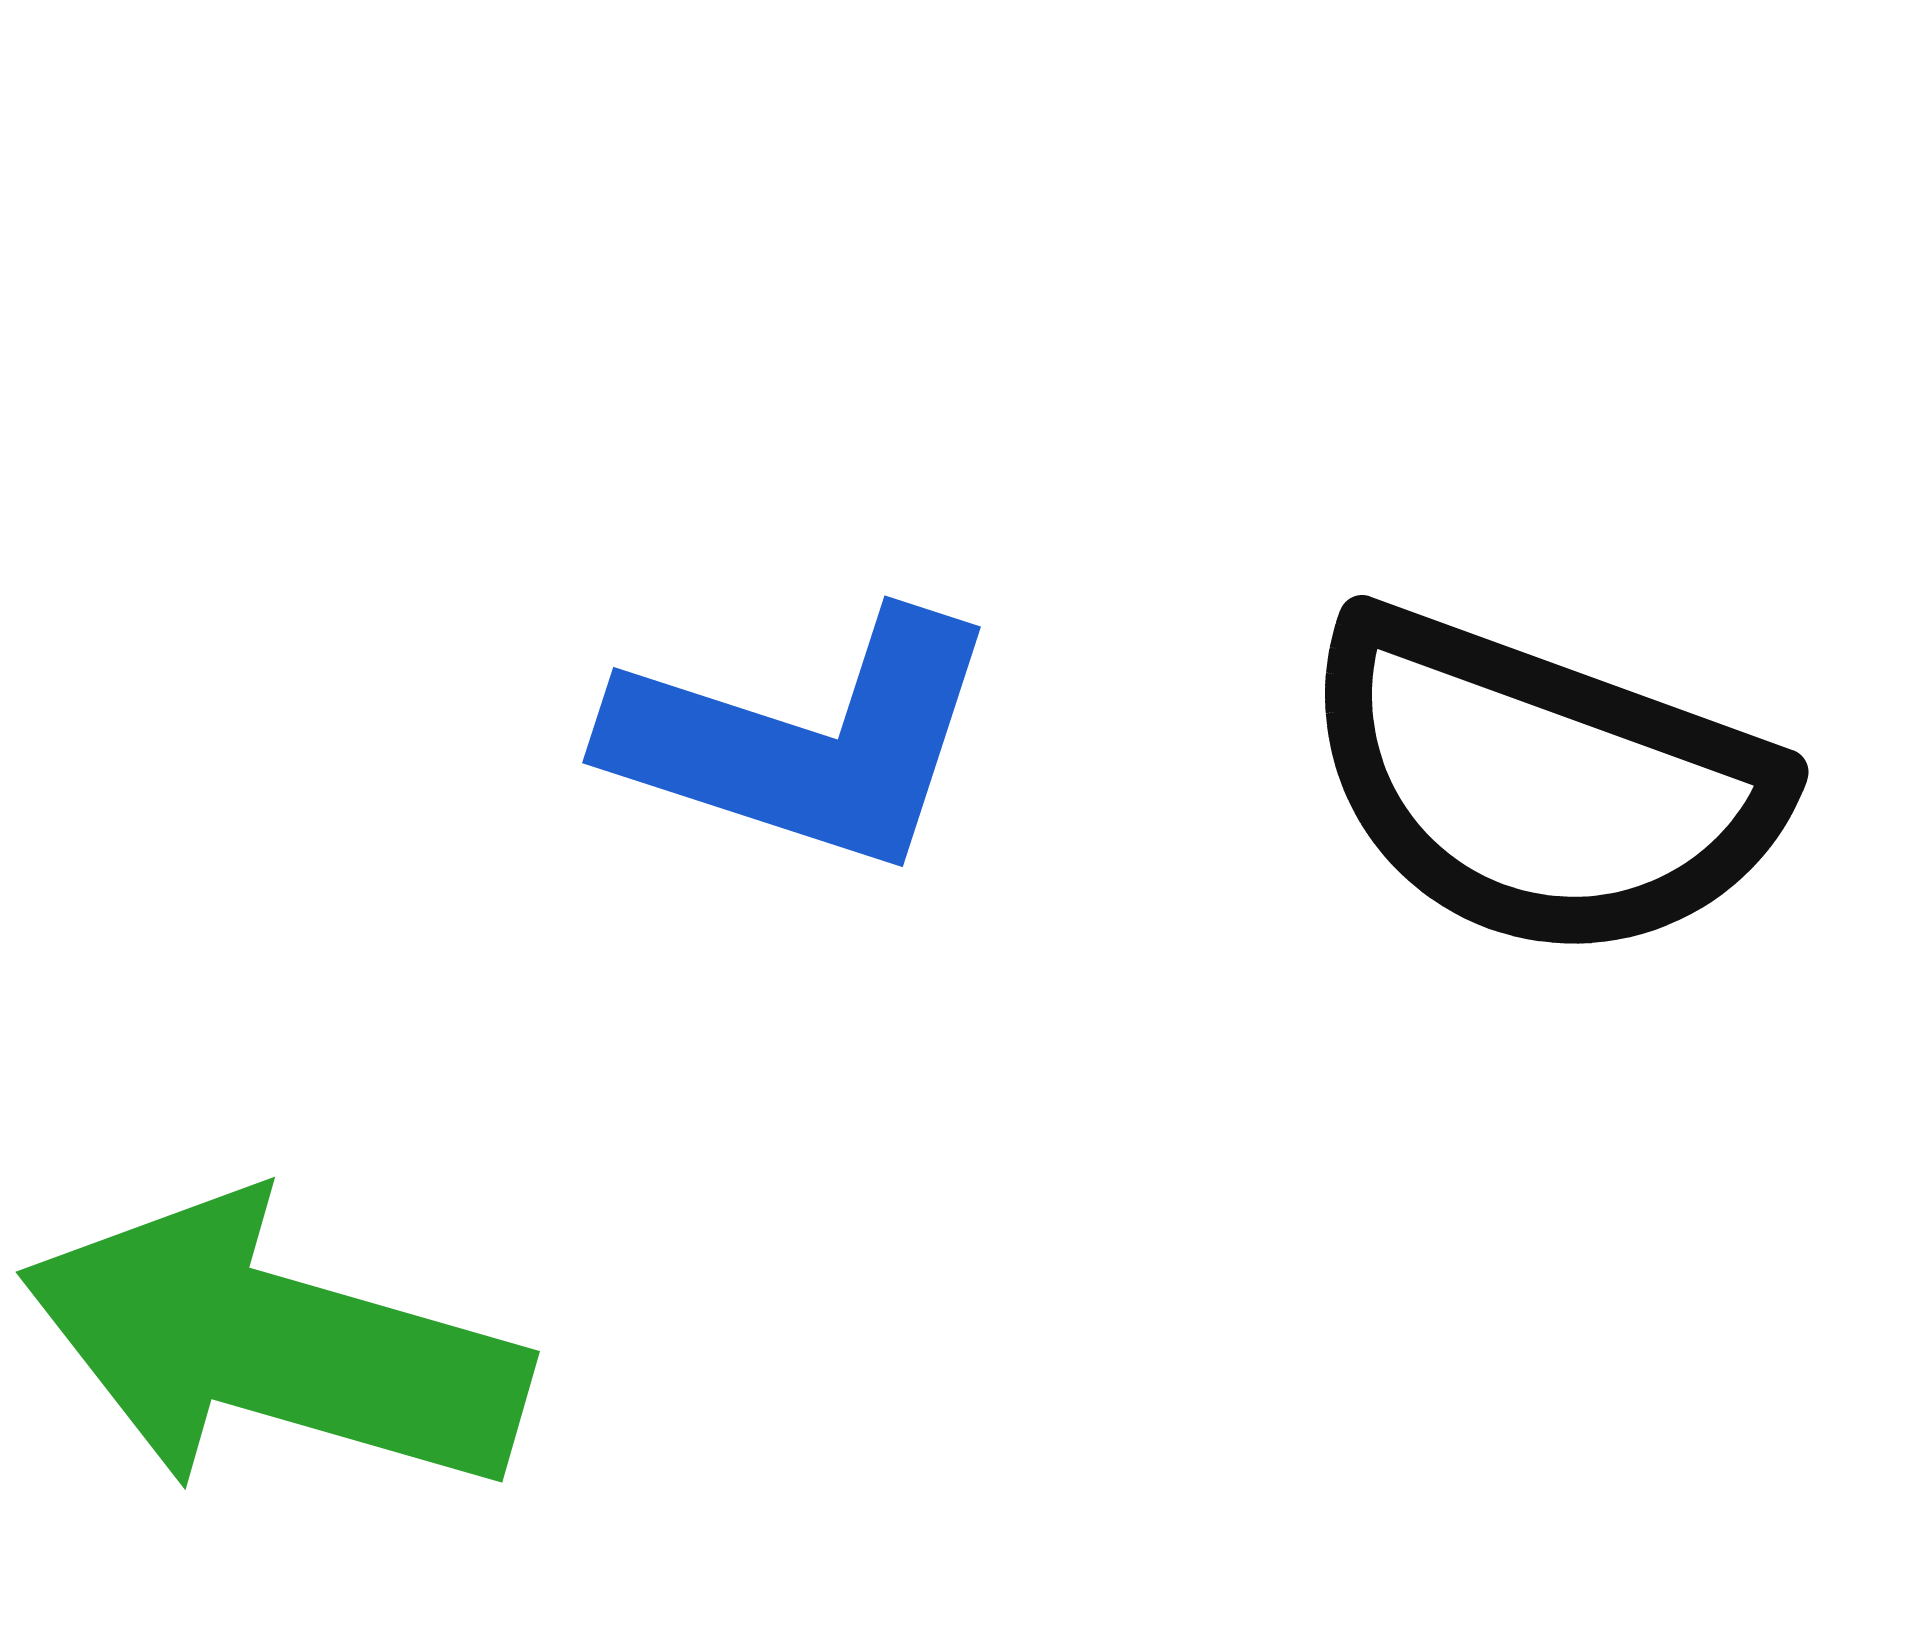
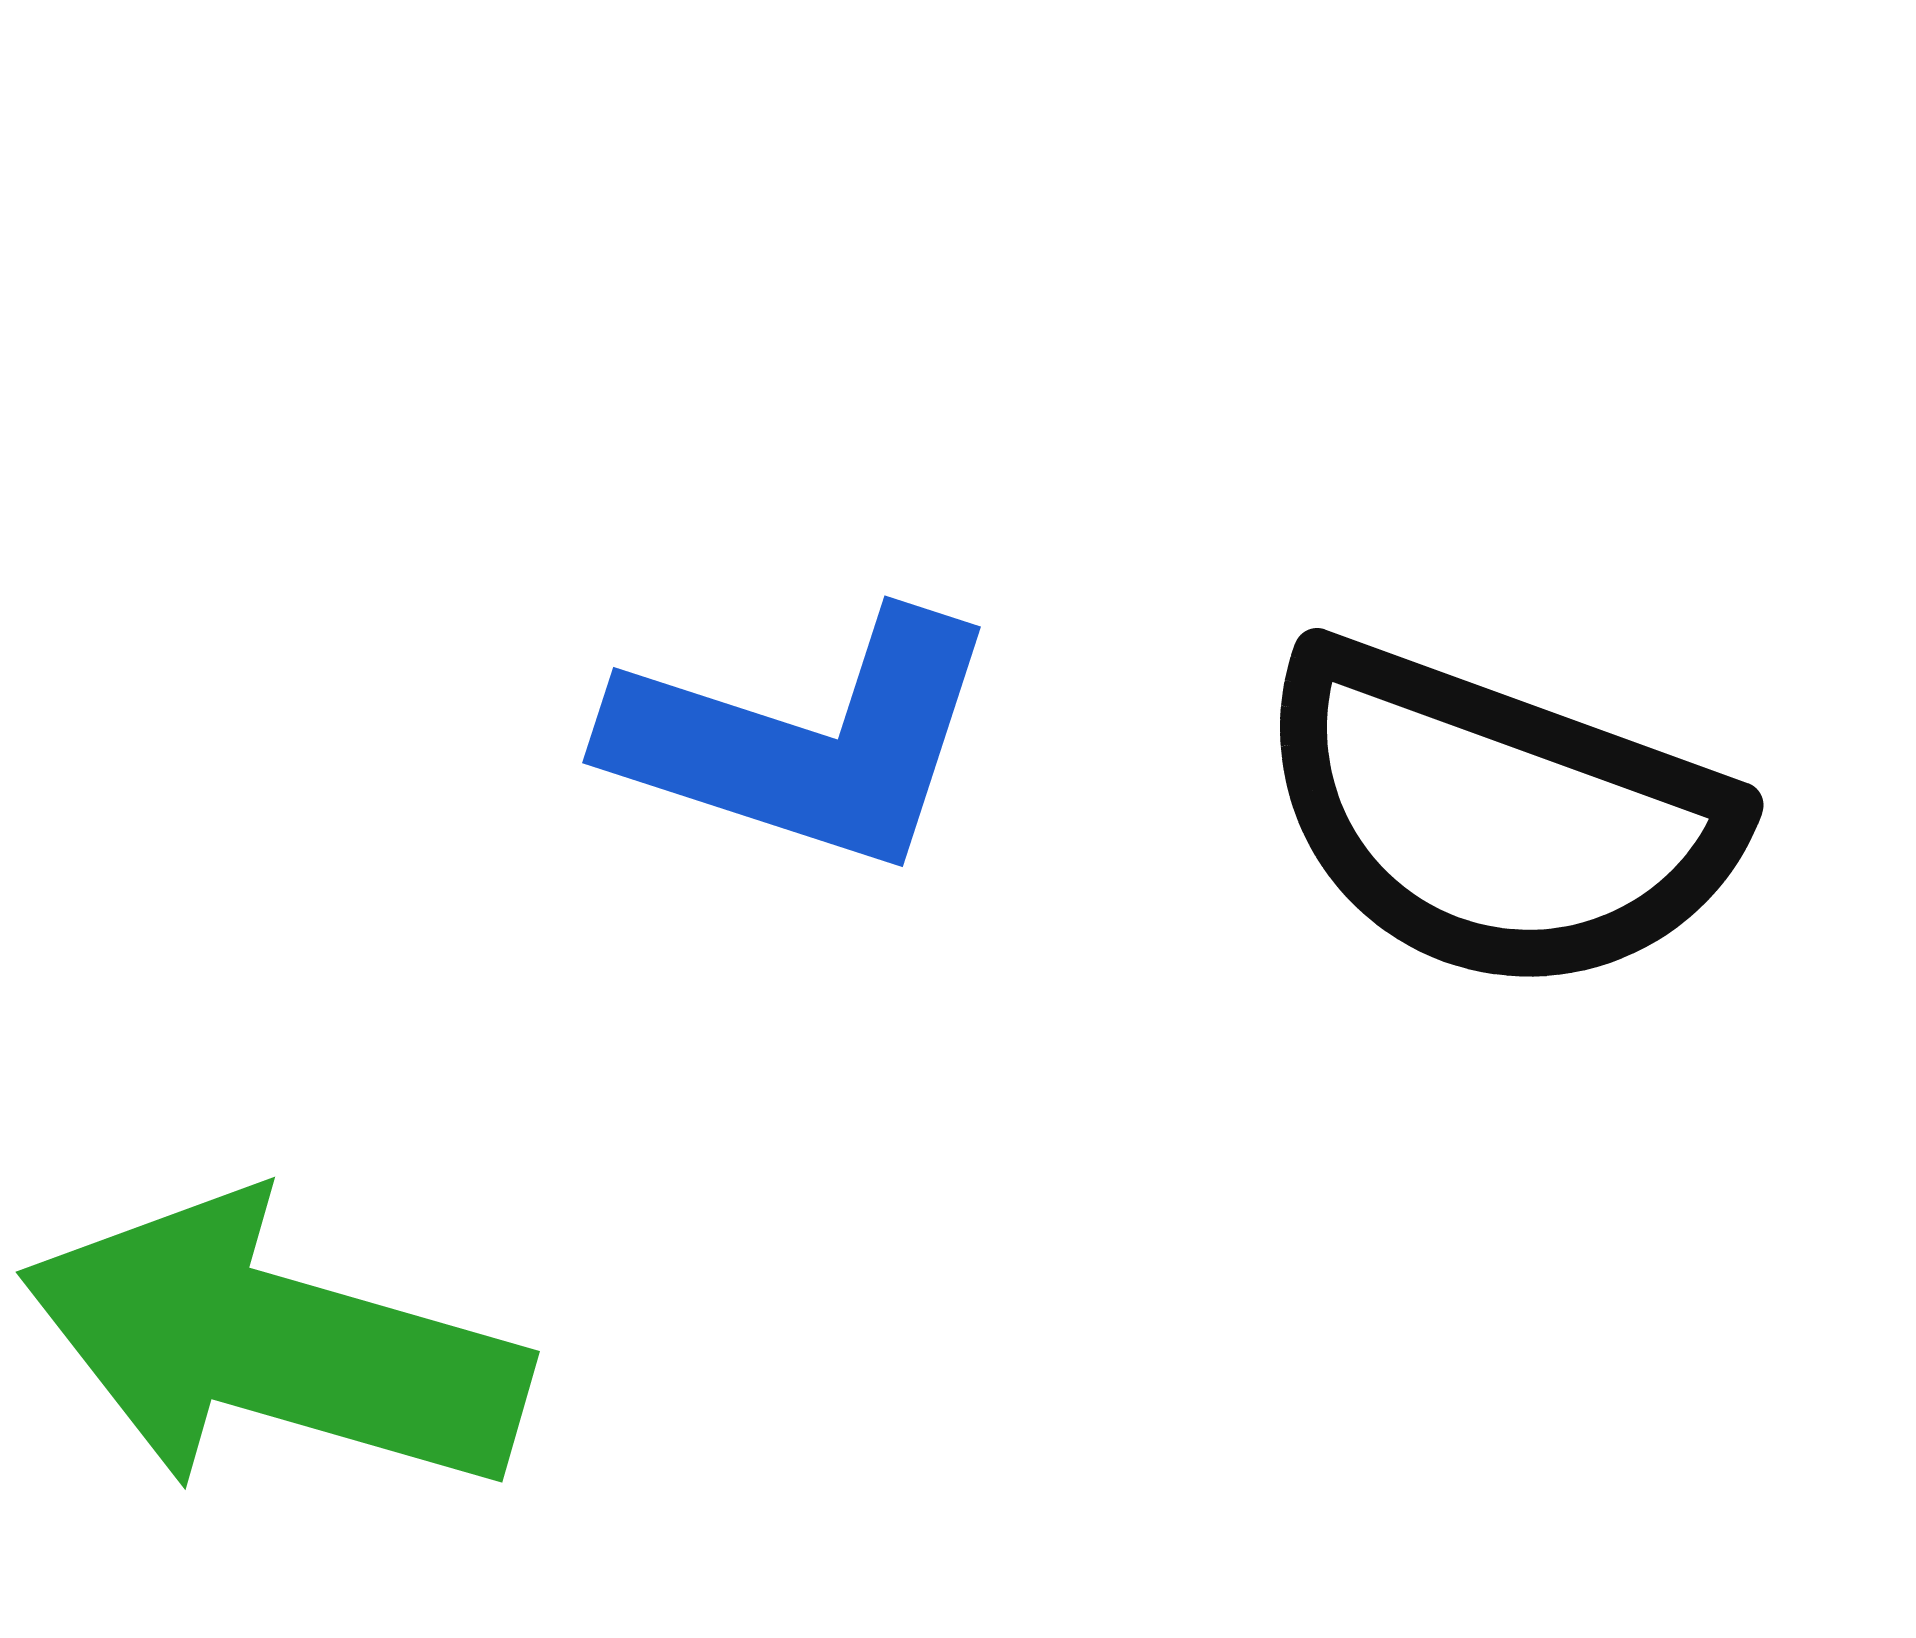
black semicircle: moved 45 px left, 33 px down
